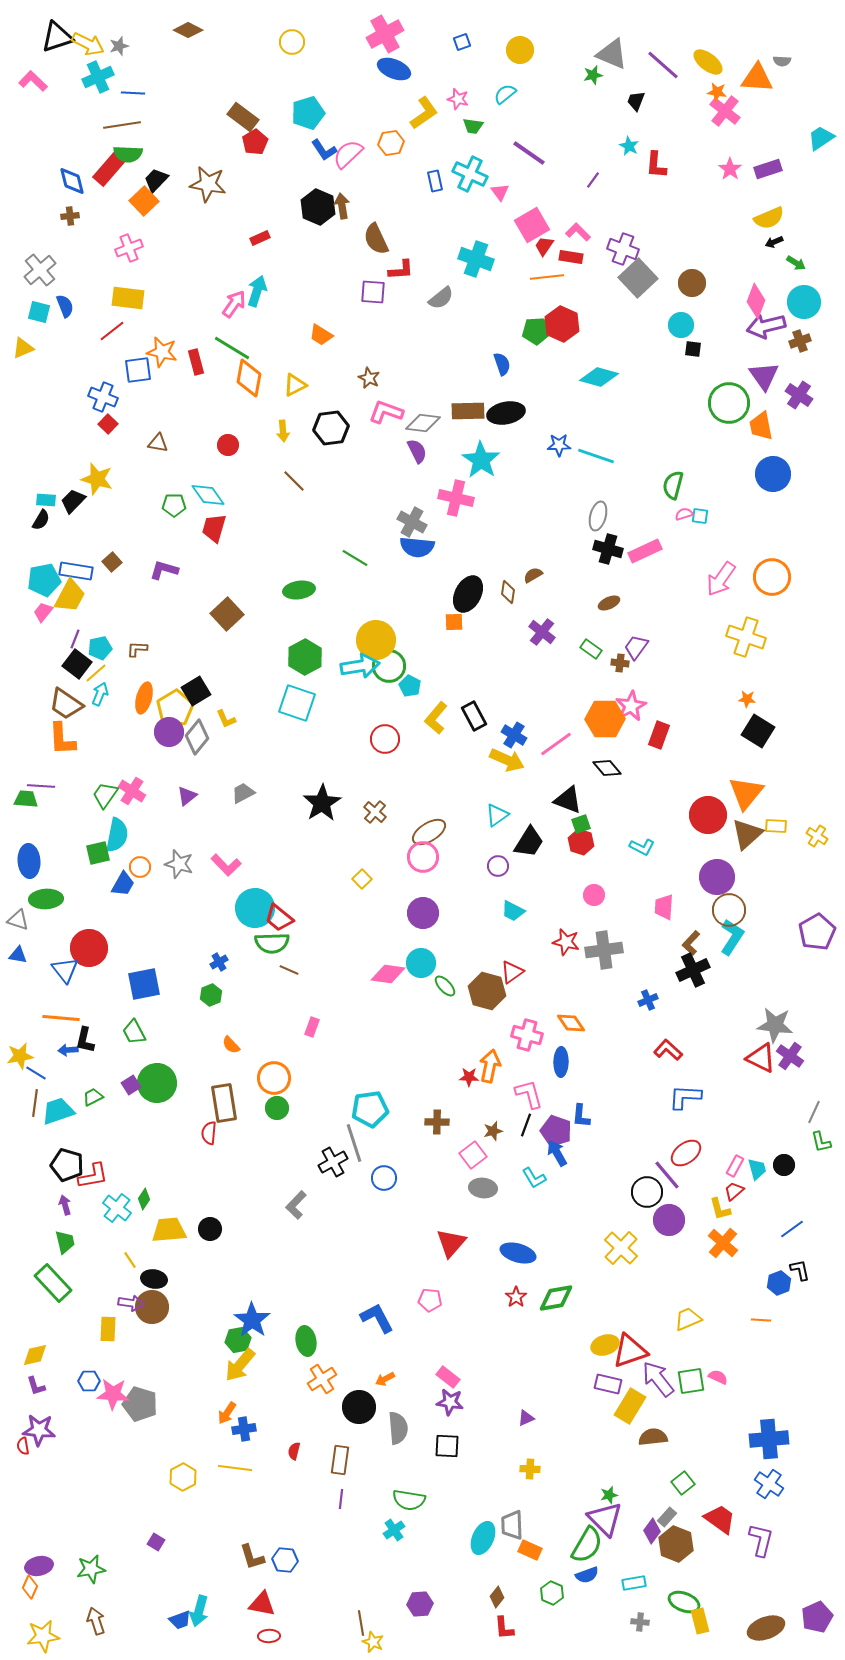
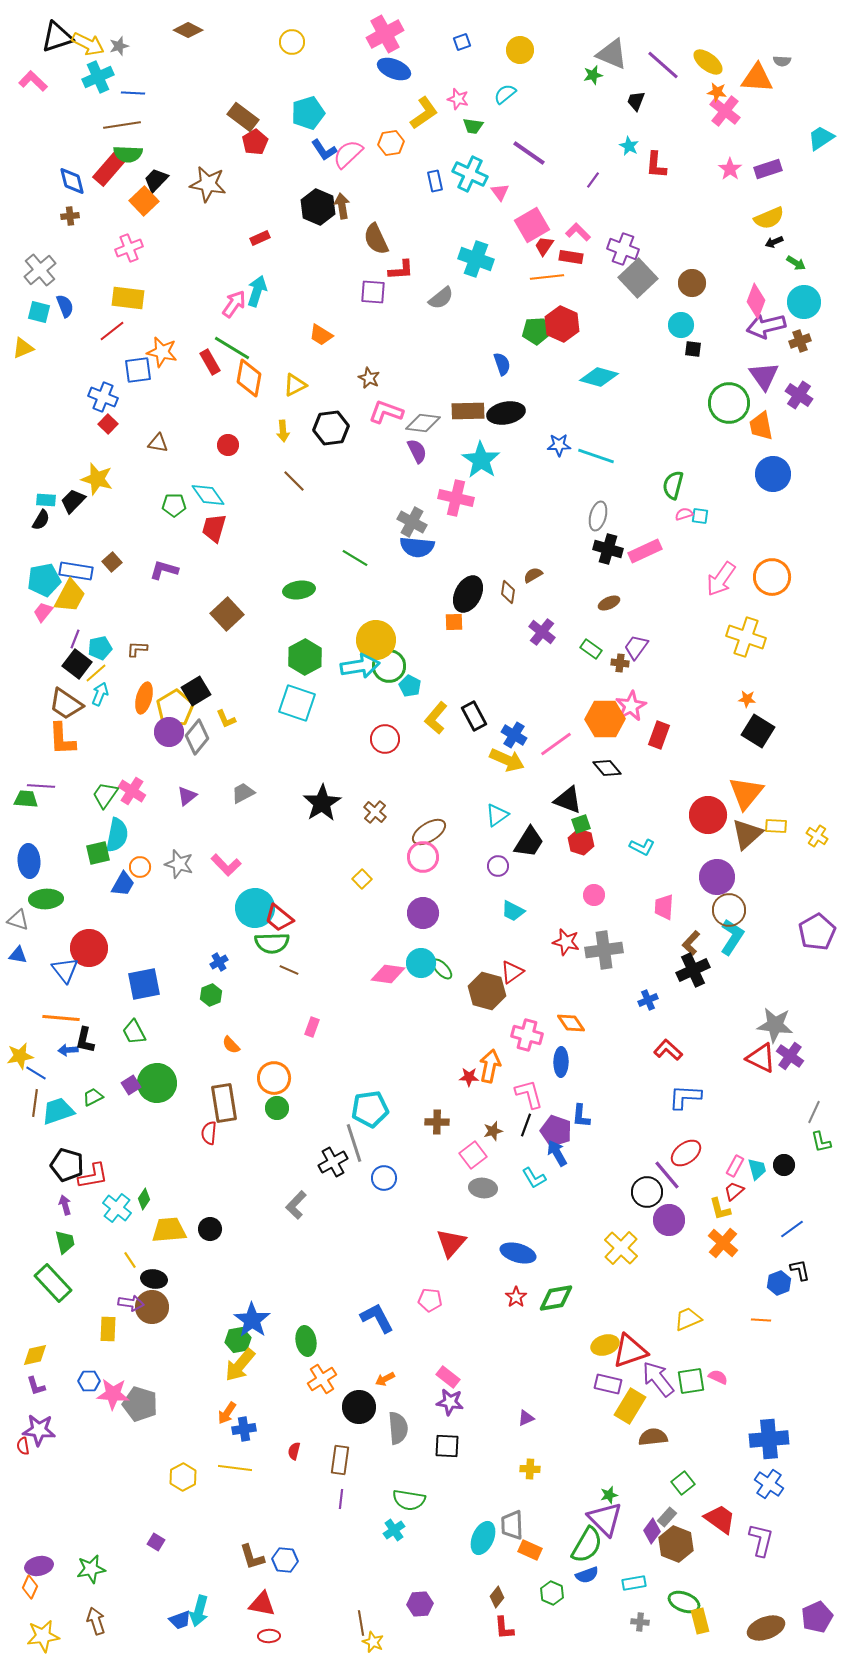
red rectangle at (196, 362): moved 14 px right; rotated 15 degrees counterclockwise
green ellipse at (445, 986): moved 3 px left, 17 px up
